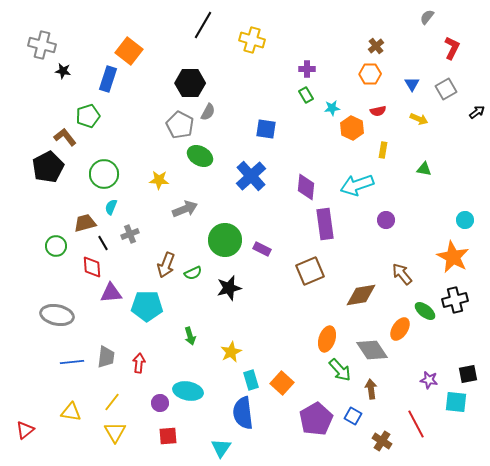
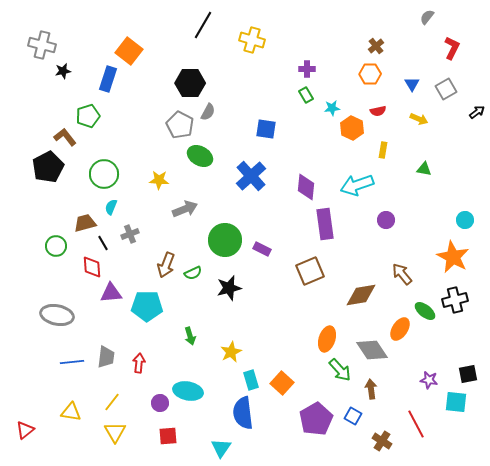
black star at (63, 71): rotated 21 degrees counterclockwise
